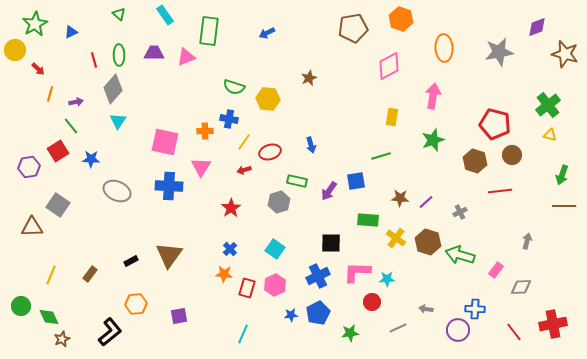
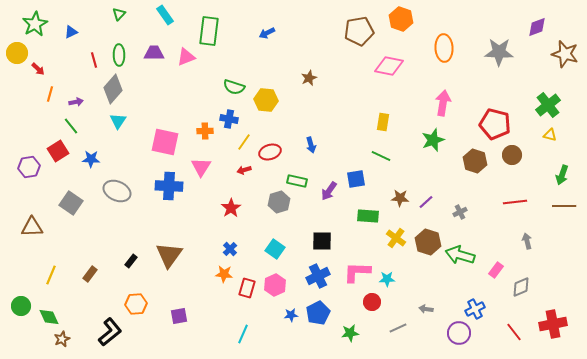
green triangle at (119, 14): rotated 32 degrees clockwise
brown pentagon at (353, 28): moved 6 px right, 3 px down
yellow circle at (15, 50): moved 2 px right, 3 px down
gray star at (499, 52): rotated 12 degrees clockwise
pink diamond at (389, 66): rotated 40 degrees clockwise
pink arrow at (433, 96): moved 10 px right, 7 px down
yellow hexagon at (268, 99): moved 2 px left, 1 px down
yellow rectangle at (392, 117): moved 9 px left, 5 px down
green line at (381, 156): rotated 42 degrees clockwise
blue square at (356, 181): moved 2 px up
red line at (500, 191): moved 15 px right, 11 px down
gray square at (58, 205): moved 13 px right, 2 px up
green rectangle at (368, 220): moved 4 px up
gray arrow at (527, 241): rotated 28 degrees counterclockwise
black square at (331, 243): moved 9 px left, 2 px up
black rectangle at (131, 261): rotated 24 degrees counterclockwise
gray diamond at (521, 287): rotated 20 degrees counterclockwise
blue cross at (475, 309): rotated 30 degrees counterclockwise
purple circle at (458, 330): moved 1 px right, 3 px down
